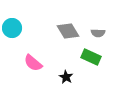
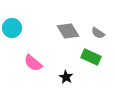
gray semicircle: rotated 32 degrees clockwise
